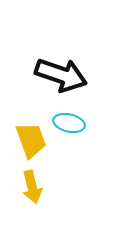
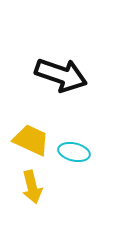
cyan ellipse: moved 5 px right, 29 px down
yellow trapezoid: rotated 45 degrees counterclockwise
